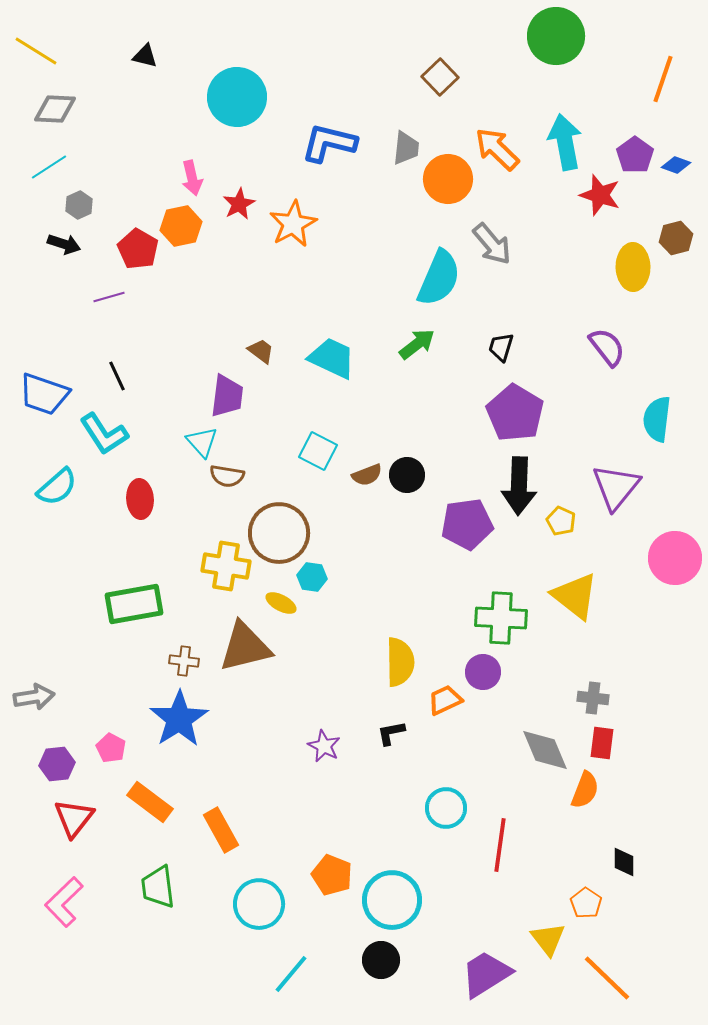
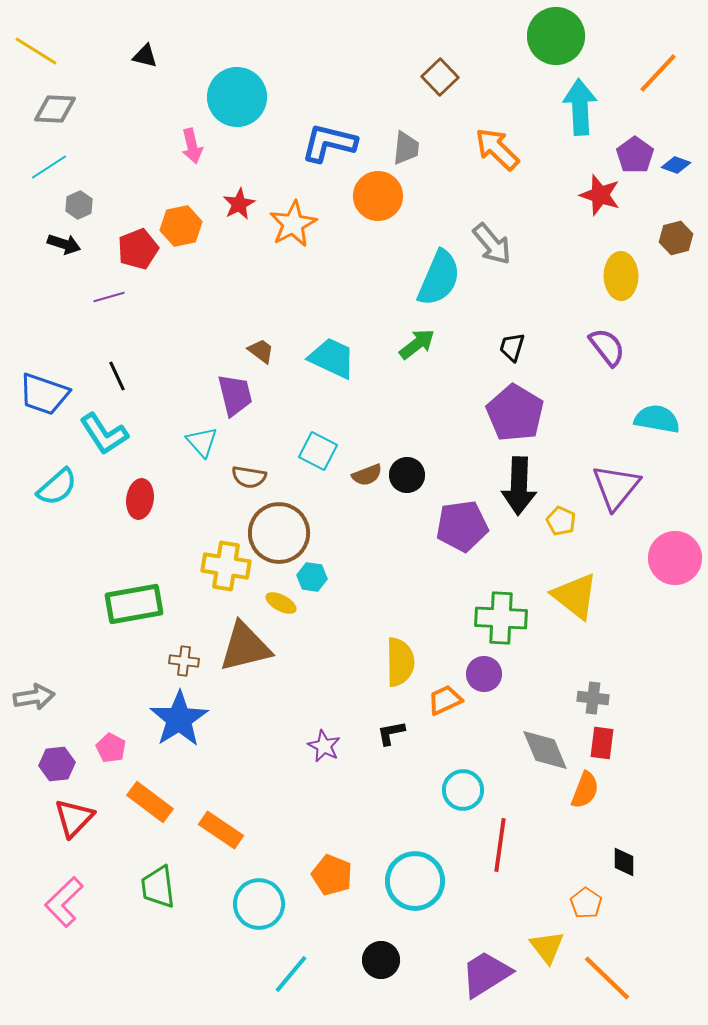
orange line at (663, 79): moved 5 px left, 6 px up; rotated 24 degrees clockwise
cyan arrow at (565, 142): moved 15 px right, 35 px up; rotated 8 degrees clockwise
pink arrow at (192, 178): moved 32 px up
orange circle at (448, 179): moved 70 px left, 17 px down
red pentagon at (138, 249): rotated 21 degrees clockwise
yellow ellipse at (633, 267): moved 12 px left, 9 px down
black trapezoid at (501, 347): moved 11 px right
purple trapezoid at (227, 396): moved 8 px right, 1 px up; rotated 21 degrees counterclockwise
cyan semicircle at (657, 419): rotated 93 degrees clockwise
brown semicircle at (227, 476): moved 22 px right, 1 px down
red ellipse at (140, 499): rotated 12 degrees clockwise
purple pentagon at (467, 524): moved 5 px left, 2 px down
purple circle at (483, 672): moved 1 px right, 2 px down
cyan circle at (446, 808): moved 17 px right, 18 px up
red triangle at (74, 818): rotated 6 degrees clockwise
orange rectangle at (221, 830): rotated 27 degrees counterclockwise
cyan circle at (392, 900): moved 23 px right, 19 px up
yellow triangle at (548, 939): moved 1 px left, 8 px down
